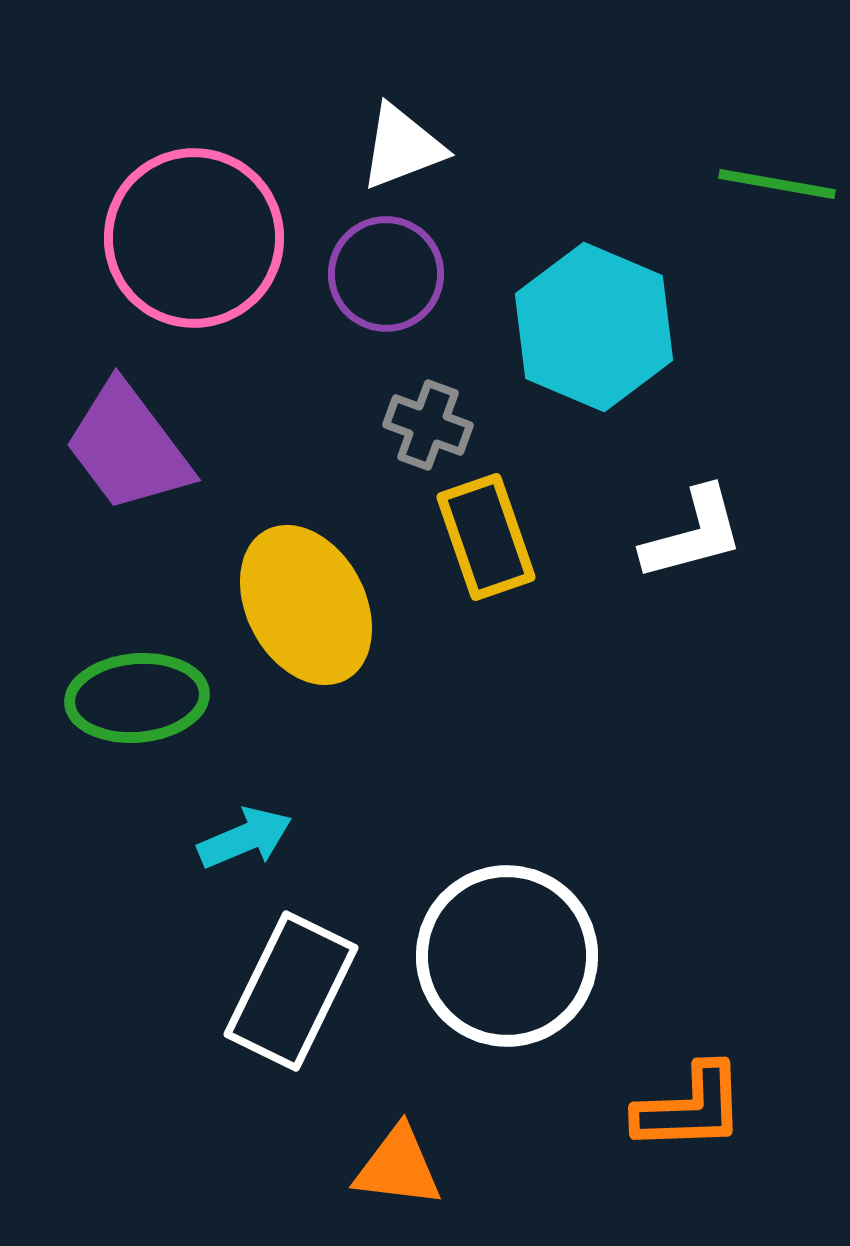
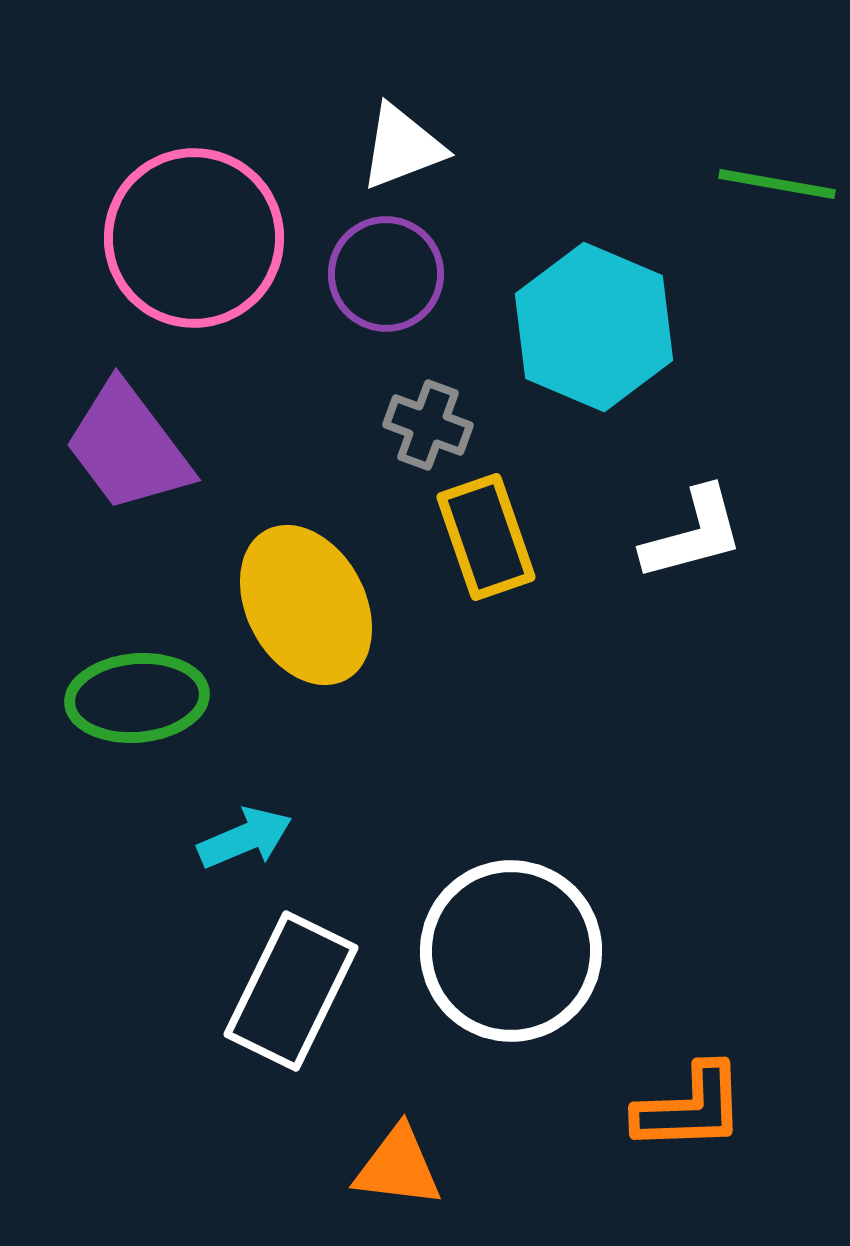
white circle: moved 4 px right, 5 px up
